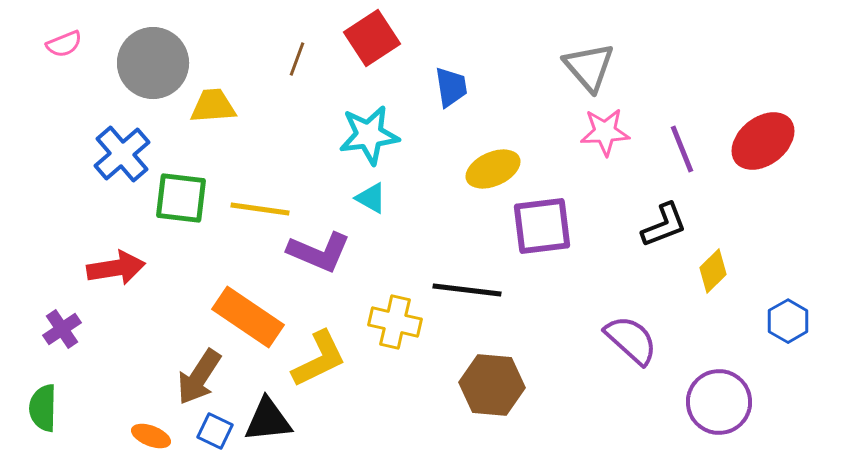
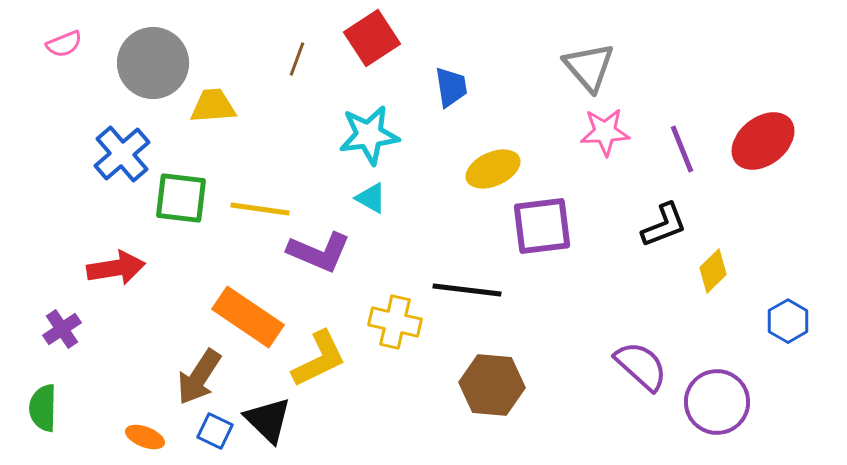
purple semicircle: moved 10 px right, 26 px down
purple circle: moved 2 px left
black triangle: rotated 50 degrees clockwise
orange ellipse: moved 6 px left, 1 px down
